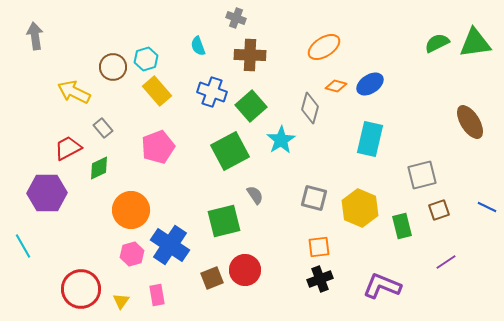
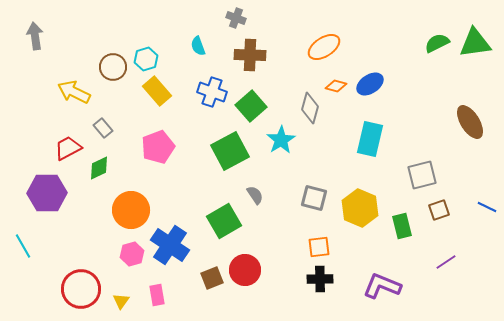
green square at (224, 221): rotated 16 degrees counterclockwise
black cross at (320, 279): rotated 20 degrees clockwise
